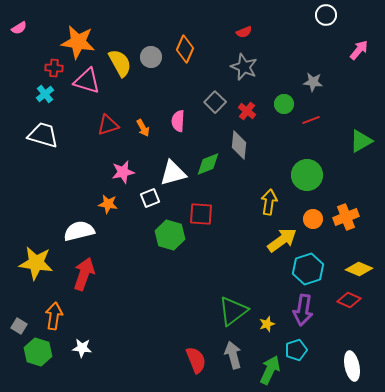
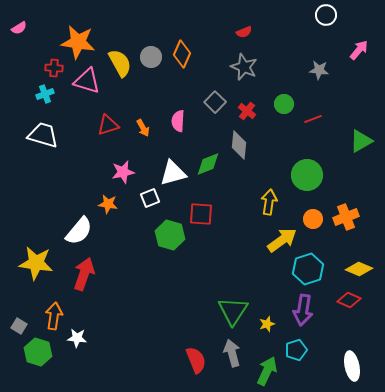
orange diamond at (185, 49): moved 3 px left, 5 px down
gray star at (313, 82): moved 6 px right, 12 px up
cyan cross at (45, 94): rotated 18 degrees clockwise
red line at (311, 120): moved 2 px right, 1 px up
white semicircle at (79, 231): rotated 144 degrees clockwise
green triangle at (233, 311): rotated 20 degrees counterclockwise
white star at (82, 348): moved 5 px left, 10 px up
gray arrow at (233, 355): moved 1 px left, 2 px up
green arrow at (270, 370): moved 3 px left, 1 px down
